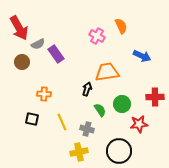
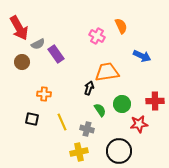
black arrow: moved 2 px right, 1 px up
red cross: moved 4 px down
